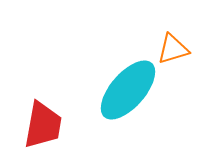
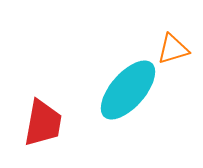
red trapezoid: moved 2 px up
